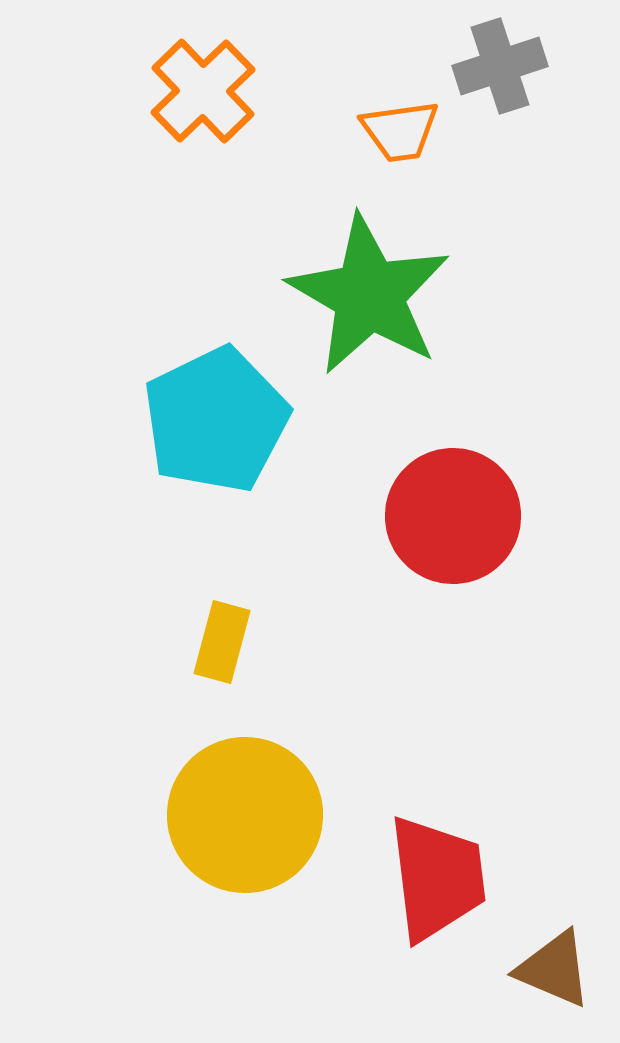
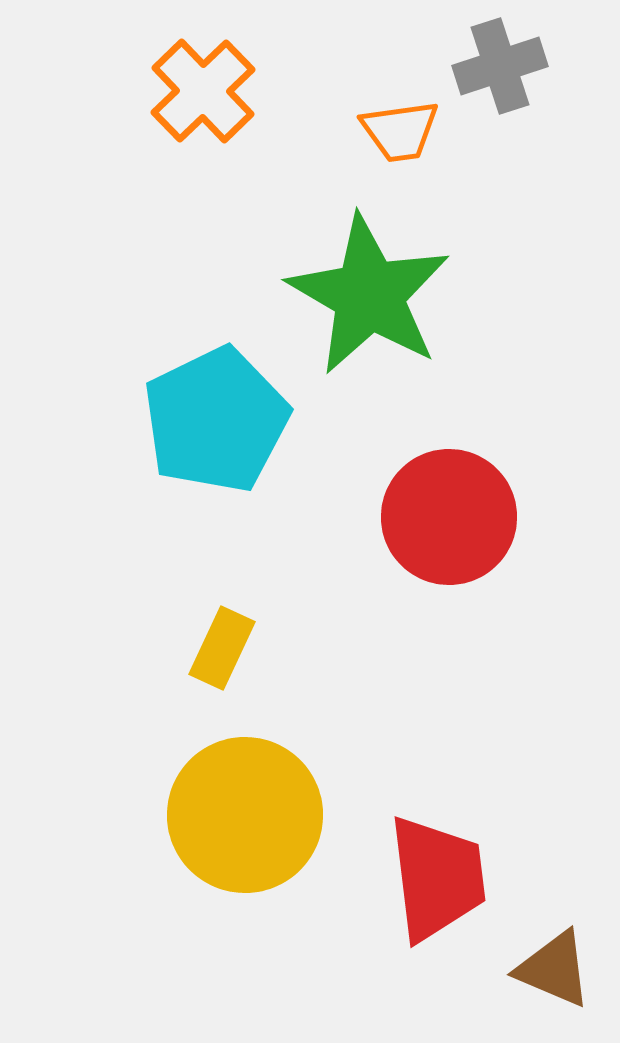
red circle: moved 4 px left, 1 px down
yellow rectangle: moved 6 px down; rotated 10 degrees clockwise
